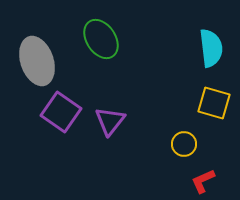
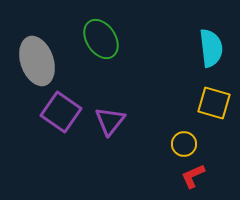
red L-shape: moved 10 px left, 5 px up
